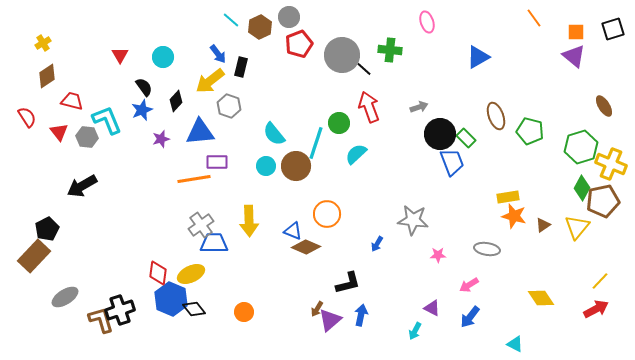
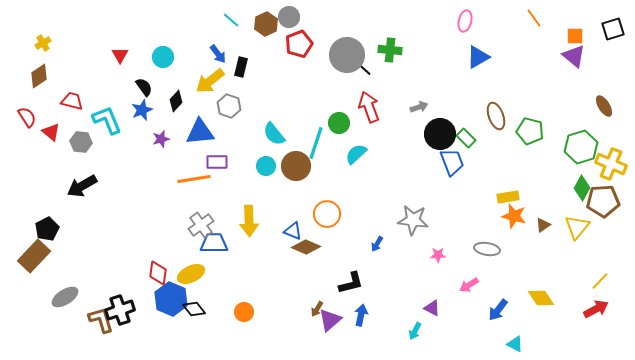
pink ellipse at (427, 22): moved 38 px right, 1 px up; rotated 30 degrees clockwise
brown hexagon at (260, 27): moved 6 px right, 3 px up
orange square at (576, 32): moved 1 px left, 4 px down
gray circle at (342, 55): moved 5 px right
brown diamond at (47, 76): moved 8 px left
red triangle at (59, 132): moved 8 px left; rotated 12 degrees counterclockwise
gray hexagon at (87, 137): moved 6 px left, 5 px down
brown pentagon at (603, 201): rotated 8 degrees clockwise
black L-shape at (348, 283): moved 3 px right
blue arrow at (470, 317): moved 28 px right, 7 px up
